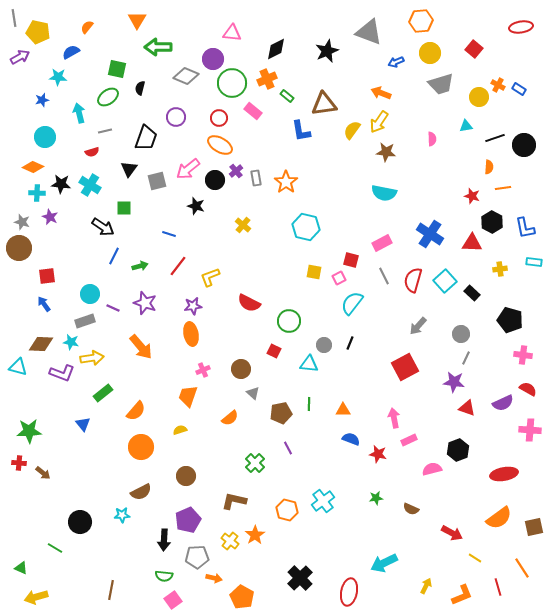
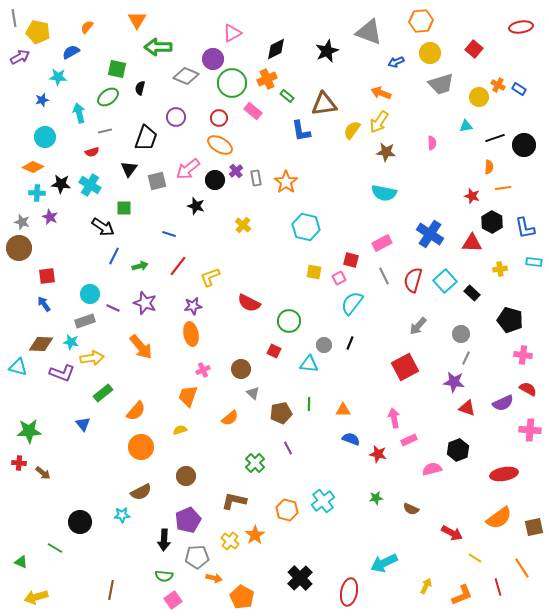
pink triangle at (232, 33): rotated 36 degrees counterclockwise
pink semicircle at (432, 139): moved 4 px down
green triangle at (21, 568): moved 6 px up
